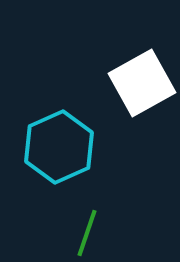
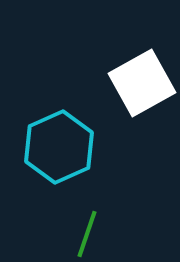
green line: moved 1 px down
